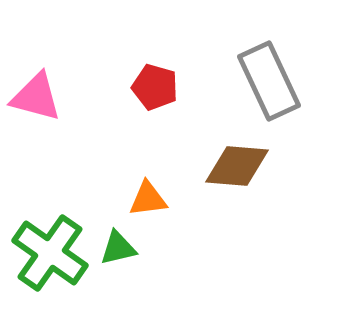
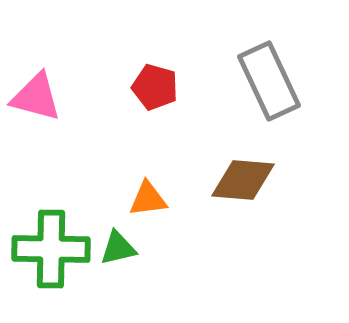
brown diamond: moved 6 px right, 14 px down
green cross: moved 1 px right, 4 px up; rotated 34 degrees counterclockwise
